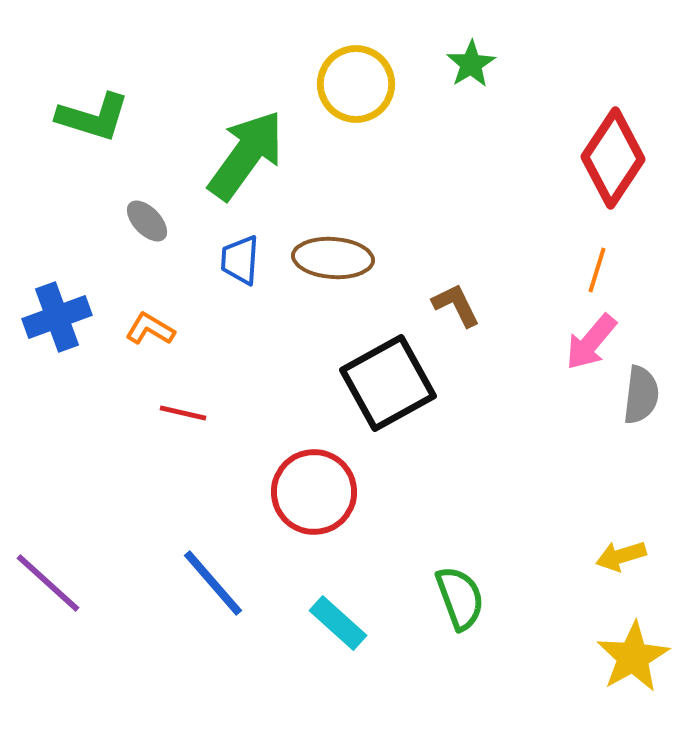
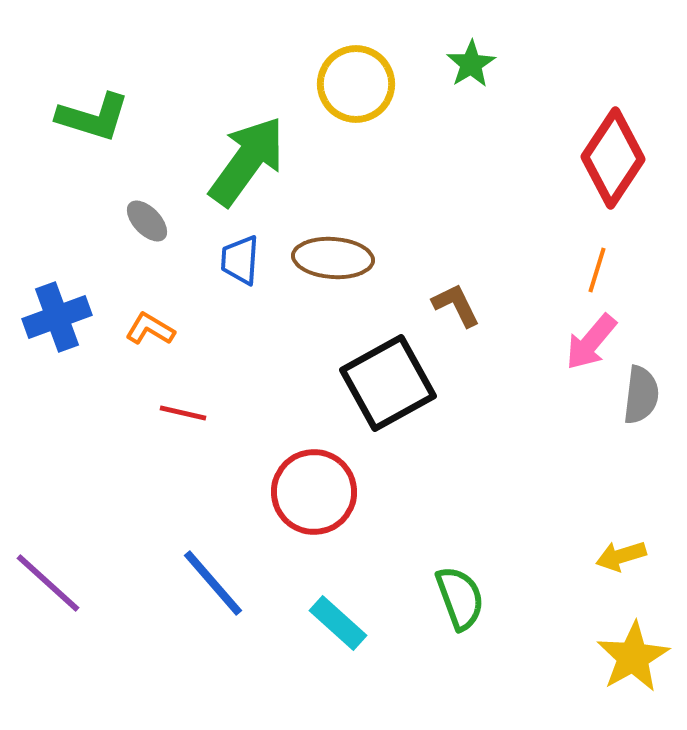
green arrow: moved 1 px right, 6 px down
